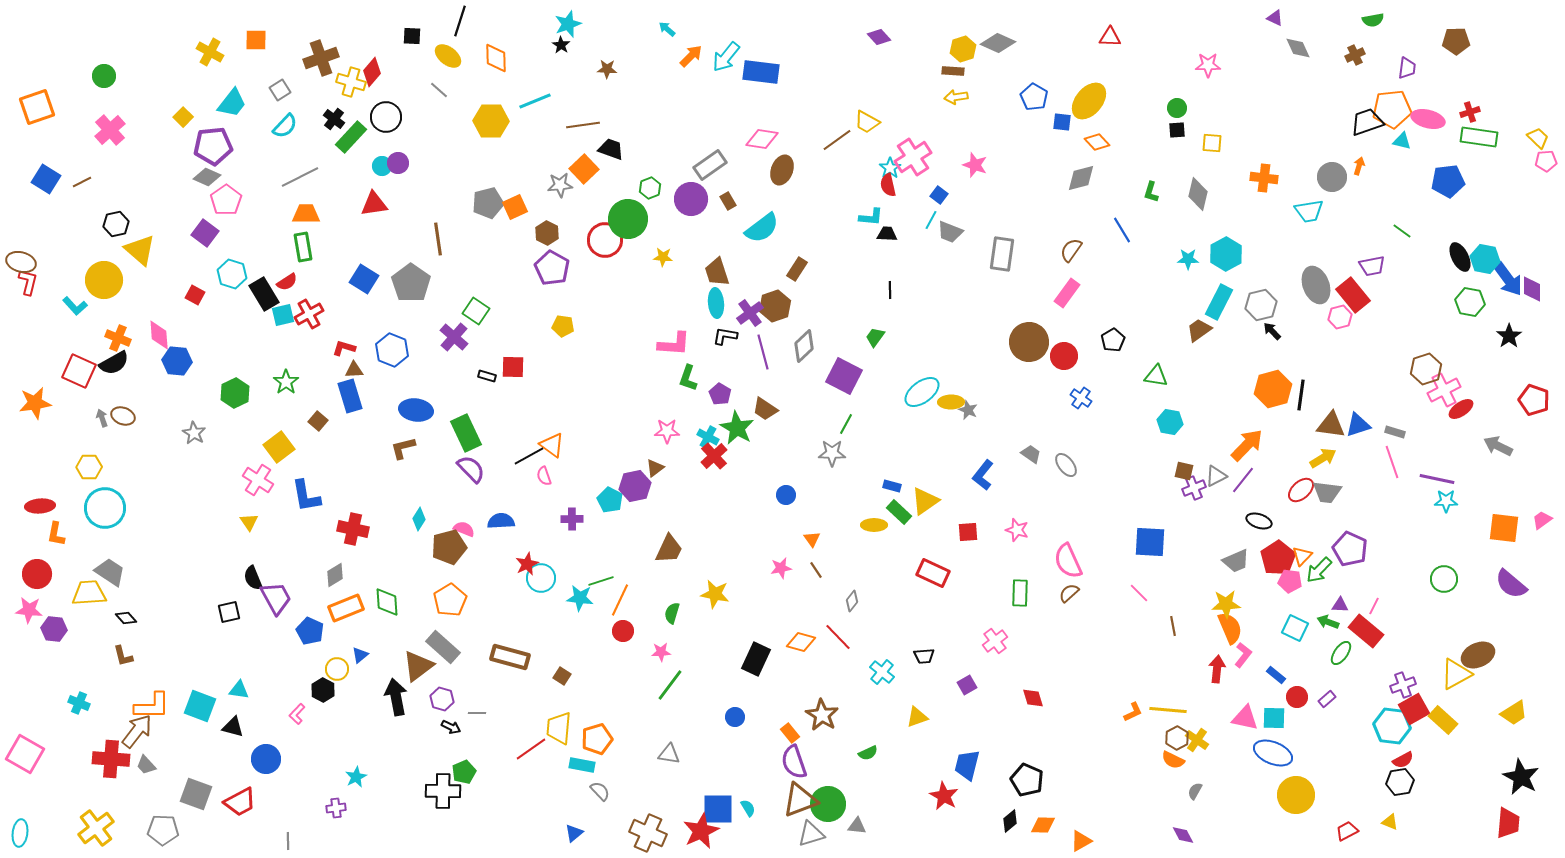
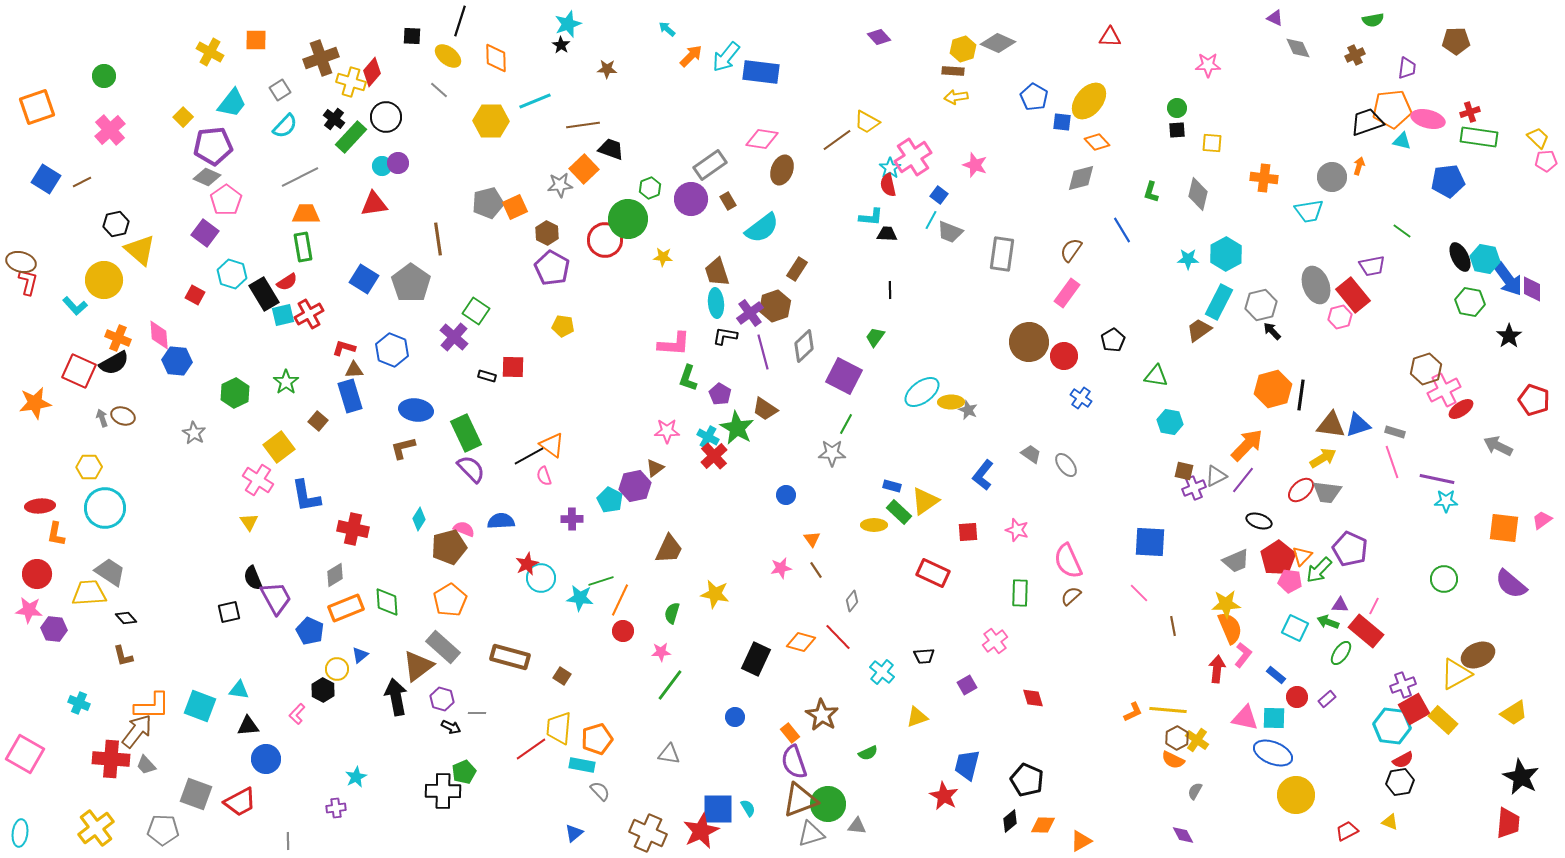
brown semicircle at (1069, 593): moved 2 px right, 3 px down
black triangle at (233, 727): moved 15 px right, 1 px up; rotated 20 degrees counterclockwise
